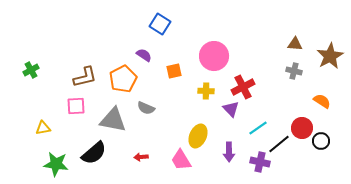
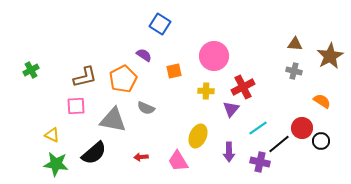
purple triangle: rotated 24 degrees clockwise
yellow triangle: moved 9 px right, 7 px down; rotated 35 degrees clockwise
pink trapezoid: moved 3 px left, 1 px down
